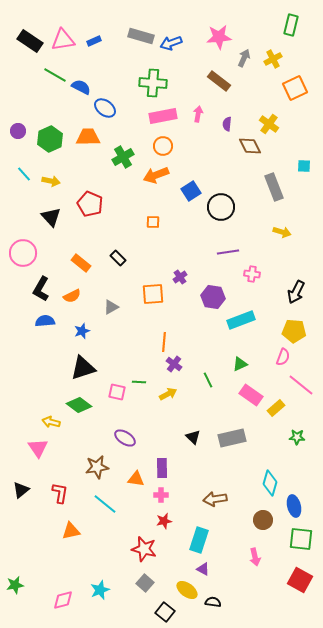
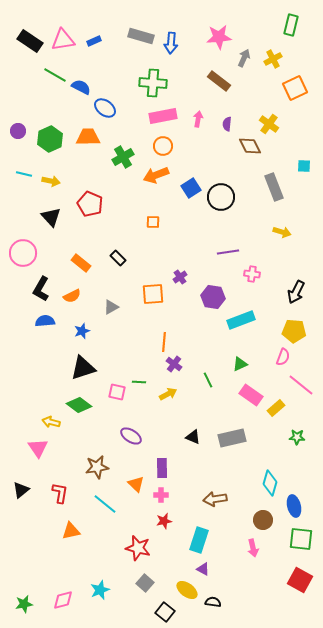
blue arrow at (171, 43): rotated 65 degrees counterclockwise
pink arrow at (198, 114): moved 5 px down
cyan line at (24, 174): rotated 35 degrees counterclockwise
blue square at (191, 191): moved 3 px up
black circle at (221, 207): moved 10 px up
black triangle at (193, 437): rotated 21 degrees counterclockwise
purple ellipse at (125, 438): moved 6 px right, 2 px up
orange triangle at (136, 479): moved 5 px down; rotated 36 degrees clockwise
red star at (144, 549): moved 6 px left, 1 px up
pink arrow at (255, 557): moved 2 px left, 9 px up
green star at (15, 585): moved 9 px right, 19 px down
